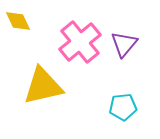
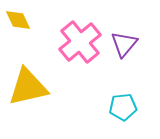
yellow diamond: moved 1 px up
yellow triangle: moved 15 px left, 1 px down
